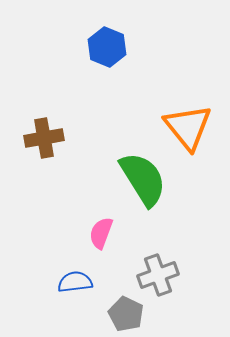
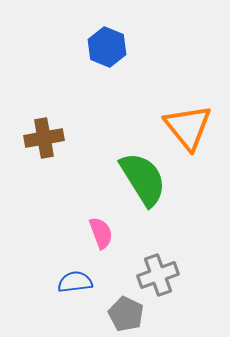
pink semicircle: rotated 140 degrees clockwise
